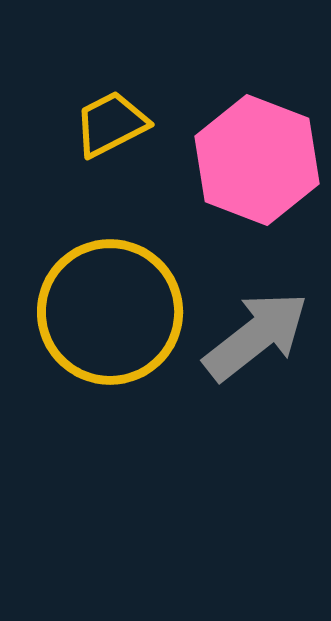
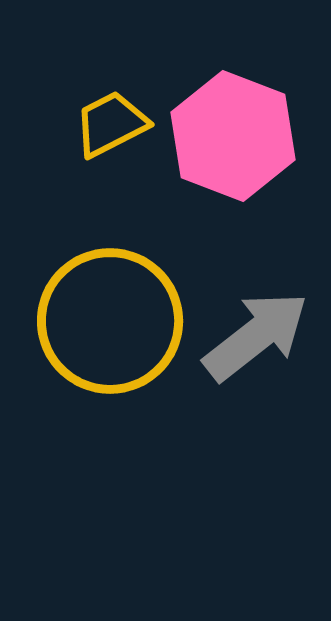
pink hexagon: moved 24 px left, 24 px up
yellow circle: moved 9 px down
